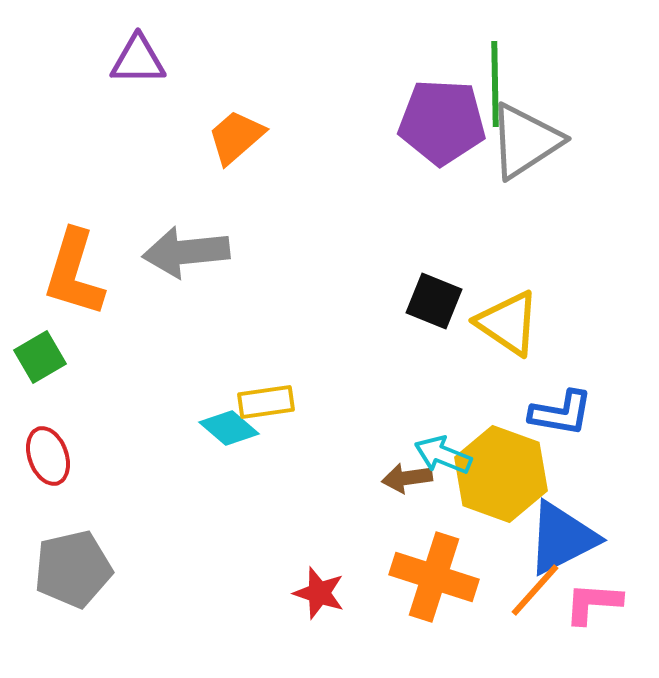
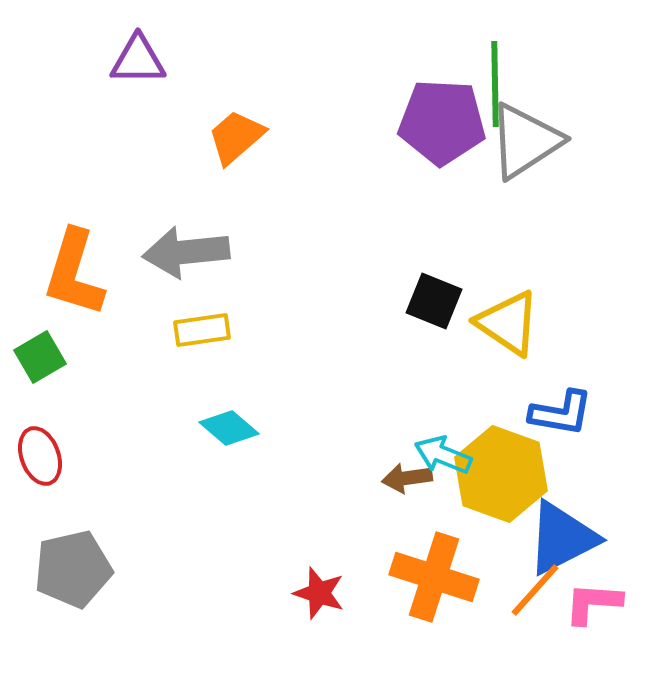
yellow rectangle: moved 64 px left, 72 px up
red ellipse: moved 8 px left
